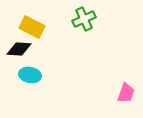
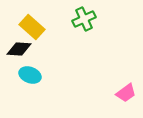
yellow rectangle: rotated 15 degrees clockwise
cyan ellipse: rotated 10 degrees clockwise
pink trapezoid: rotated 35 degrees clockwise
